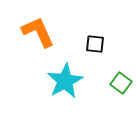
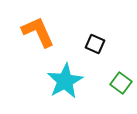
black square: rotated 18 degrees clockwise
